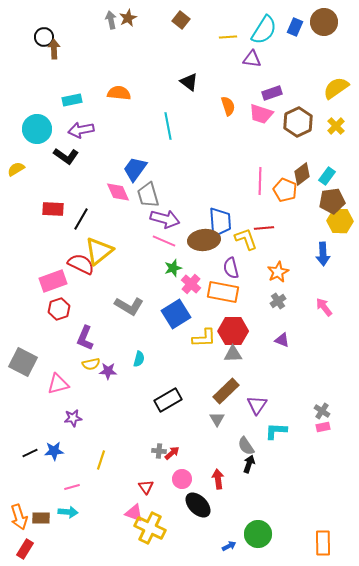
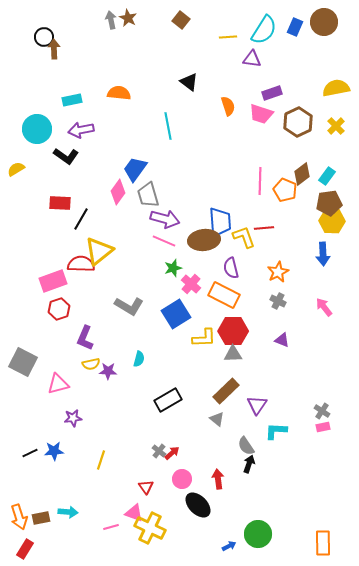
brown star at (128, 18): rotated 18 degrees counterclockwise
yellow semicircle at (336, 88): rotated 24 degrees clockwise
pink diamond at (118, 192): rotated 60 degrees clockwise
brown pentagon at (332, 201): moved 3 px left, 2 px down
red rectangle at (53, 209): moved 7 px right, 6 px up
yellow hexagon at (340, 221): moved 8 px left
yellow L-shape at (246, 239): moved 2 px left, 2 px up
red semicircle at (81, 264): rotated 24 degrees counterclockwise
orange rectangle at (223, 292): moved 1 px right, 3 px down; rotated 16 degrees clockwise
gray cross at (278, 301): rotated 28 degrees counterclockwise
gray triangle at (217, 419): rotated 21 degrees counterclockwise
gray cross at (159, 451): rotated 32 degrees clockwise
pink line at (72, 487): moved 39 px right, 40 px down
brown rectangle at (41, 518): rotated 12 degrees counterclockwise
